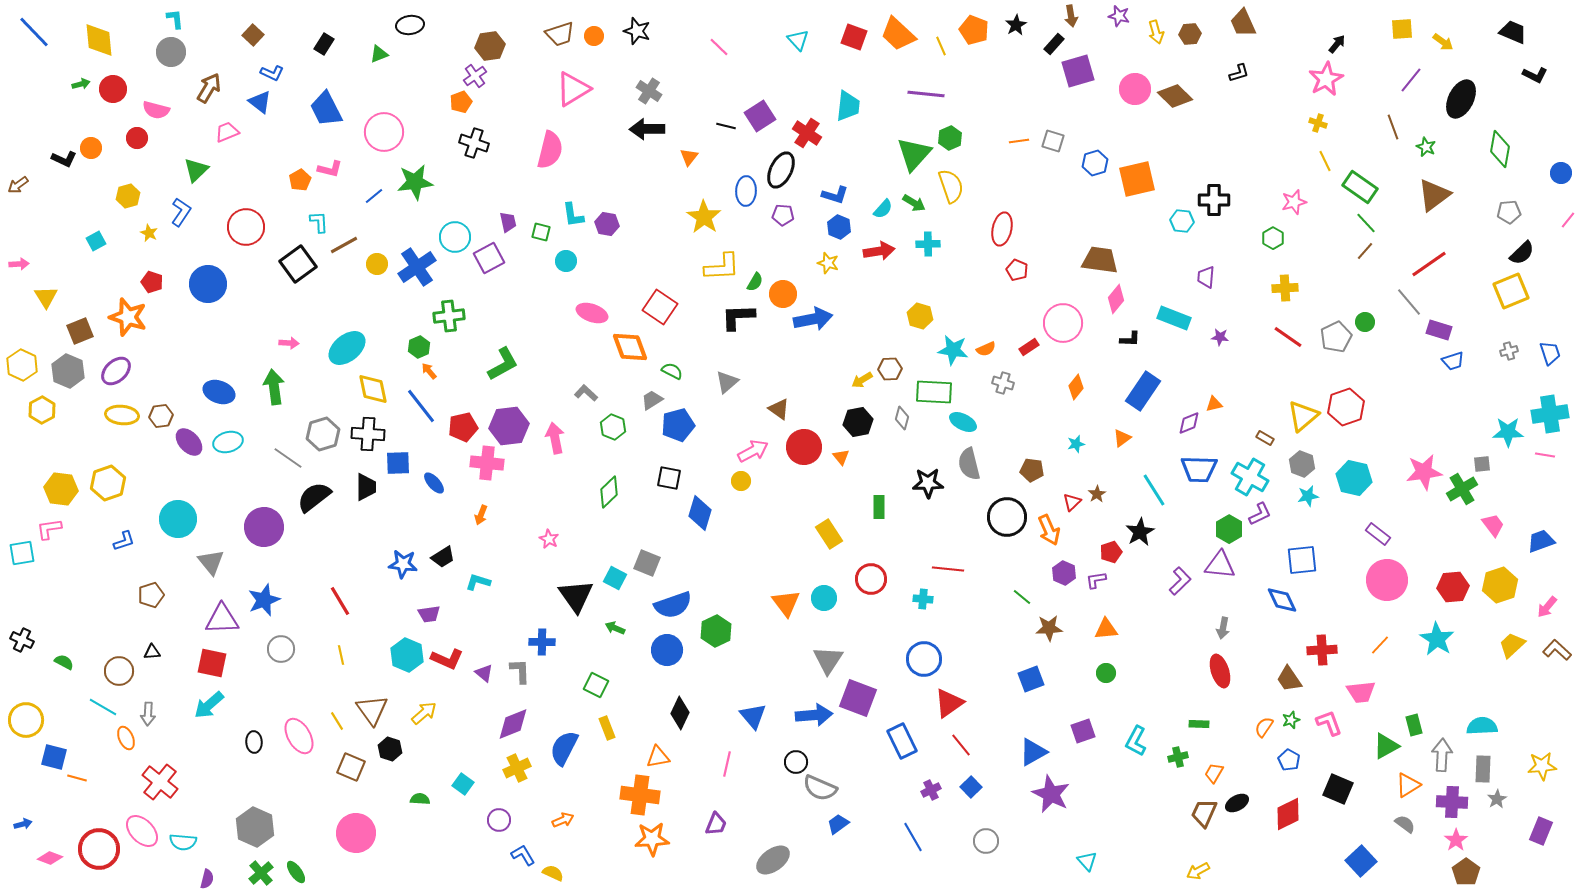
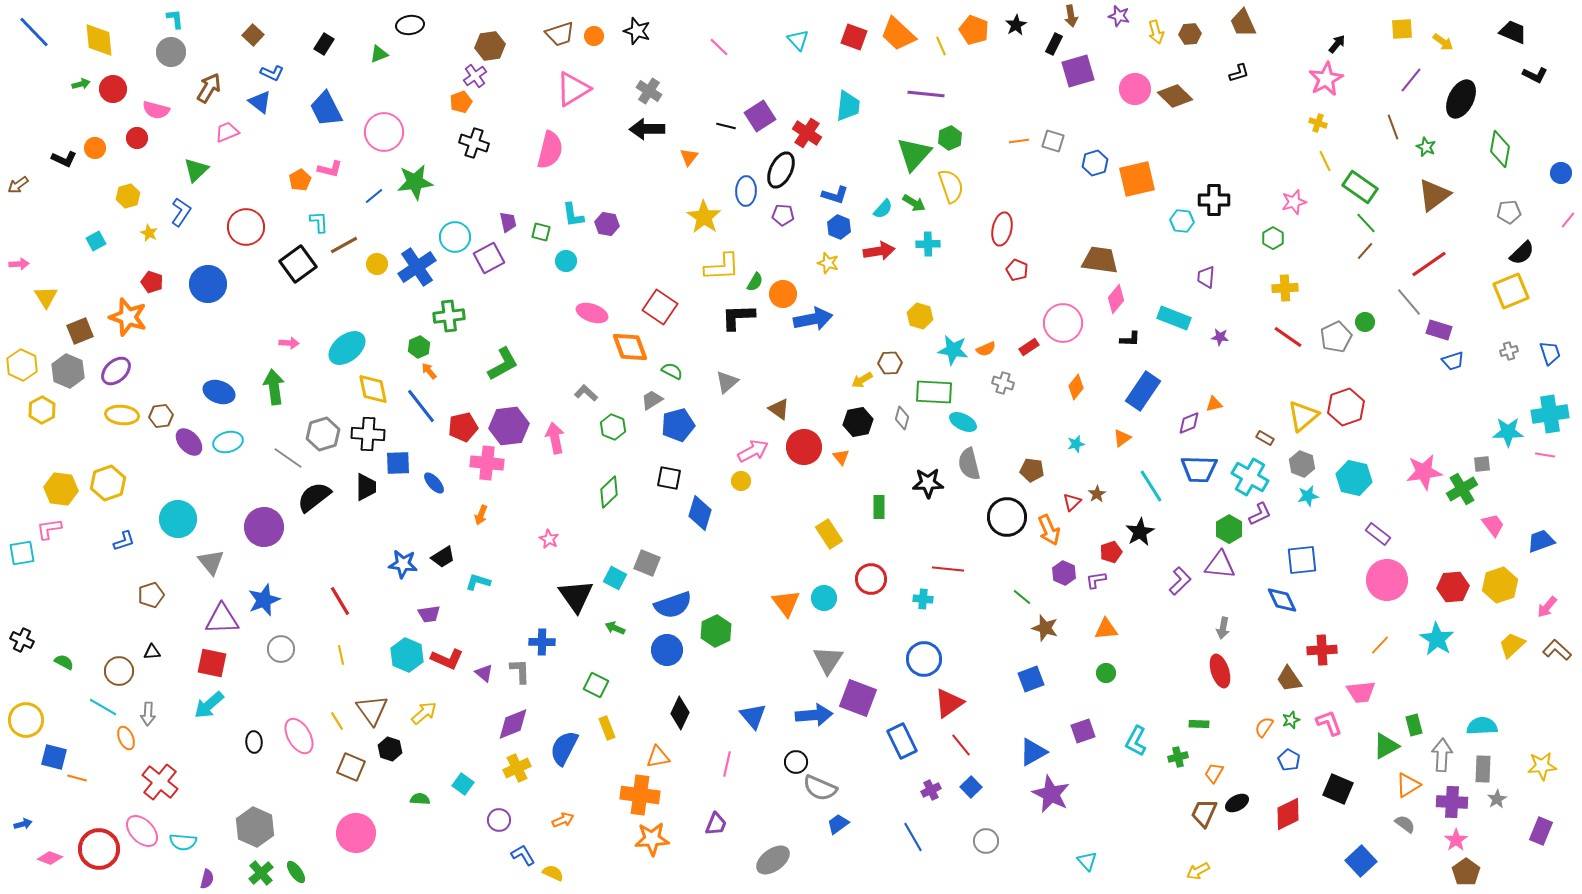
black rectangle at (1054, 44): rotated 15 degrees counterclockwise
orange circle at (91, 148): moved 4 px right
brown hexagon at (890, 369): moved 6 px up
cyan line at (1154, 490): moved 3 px left, 4 px up
brown star at (1049, 628): moved 4 px left; rotated 20 degrees clockwise
